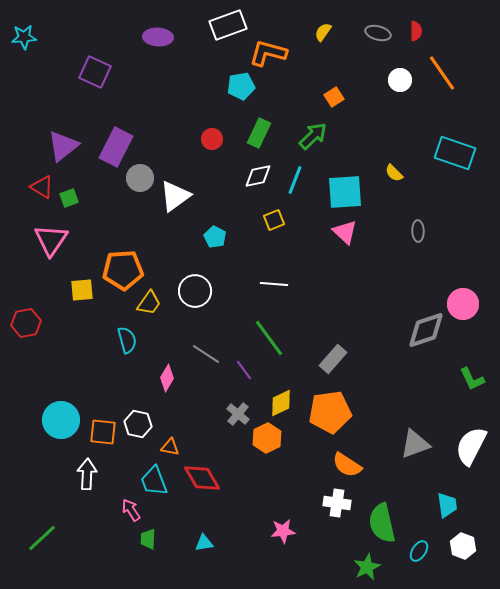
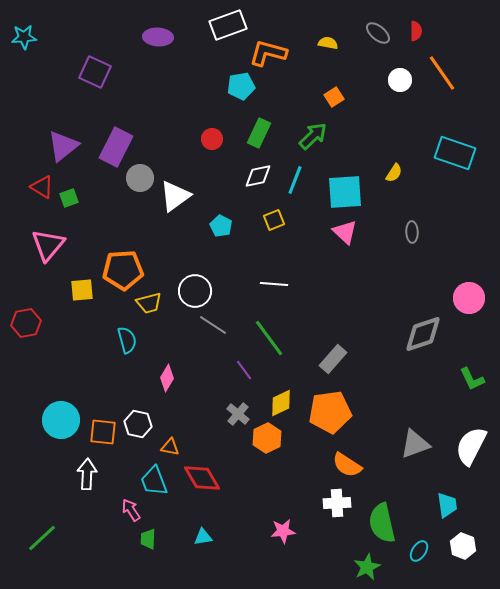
yellow semicircle at (323, 32): moved 5 px right, 11 px down; rotated 66 degrees clockwise
gray ellipse at (378, 33): rotated 25 degrees clockwise
yellow semicircle at (394, 173): rotated 102 degrees counterclockwise
gray ellipse at (418, 231): moved 6 px left, 1 px down
cyan pentagon at (215, 237): moved 6 px right, 11 px up
pink triangle at (51, 240): moved 3 px left, 5 px down; rotated 6 degrees clockwise
yellow trapezoid at (149, 303): rotated 40 degrees clockwise
pink circle at (463, 304): moved 6 px right, 6 px up
gray diamond at (426, 330): moved 3 px left, 4 px down
gray line at (206, 354): moved 7 px right, 29 px up
white cross at (337, 503): rotated 12 degrees counterclockwise
cyan triangle at (204, 543): moved 1 px left, 6 px up
